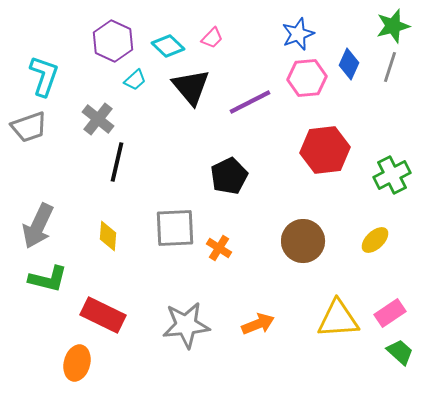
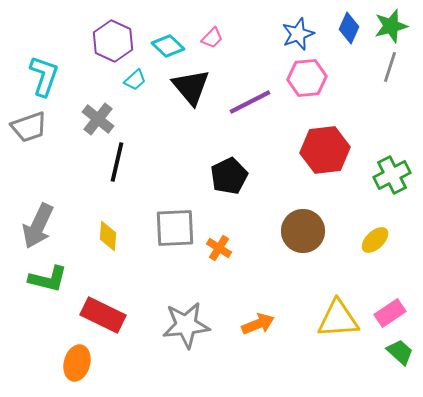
green star: moved 2 px left
blue diamond: moved 36 px up
brown circle: moved 10 px up
